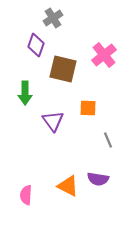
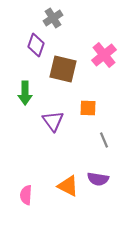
gray line: moved 4 px left
